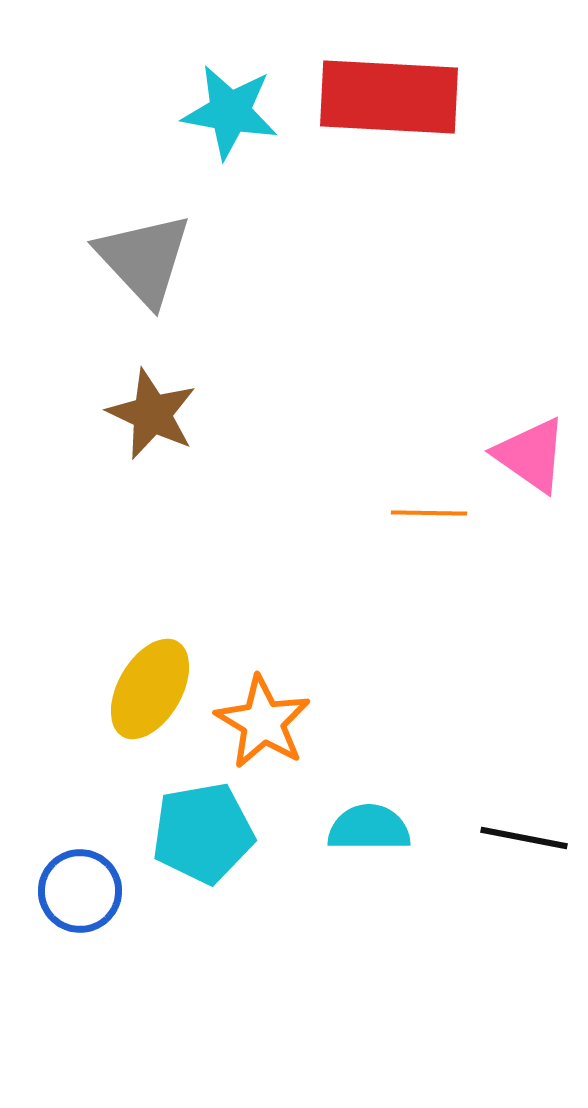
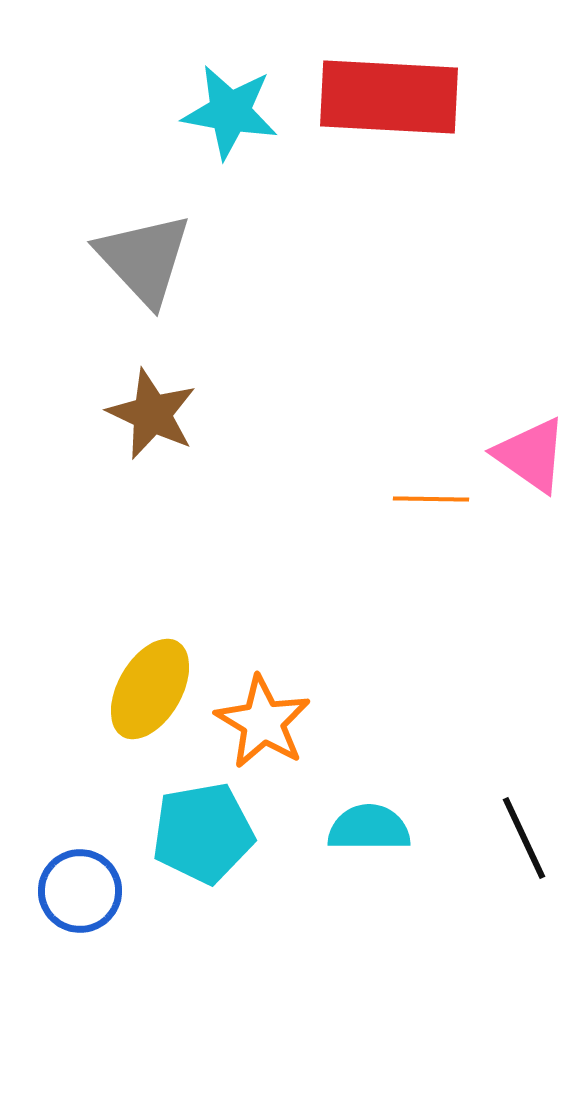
orange line: moved 2 px right, 14 px up
black line: rotated 54 degrees clockwise
